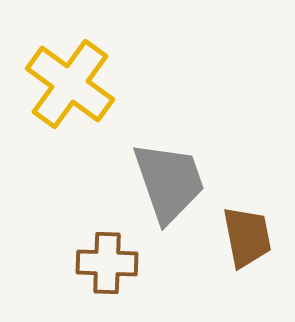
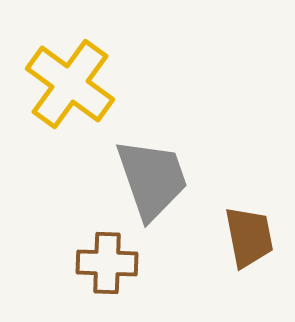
gray trapezoid: moved 17 px left, 3 px up
brown trapezoid: moved 2 px right
